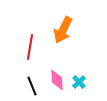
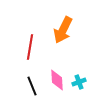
cyan cross: rotated 24 degrees clockwise
